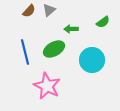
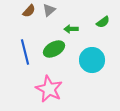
pink star: moved 2 px right, 3 px down
